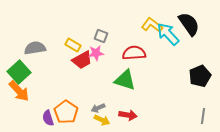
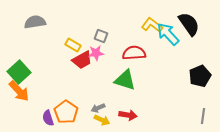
gray semicircle: moved 26 px up
